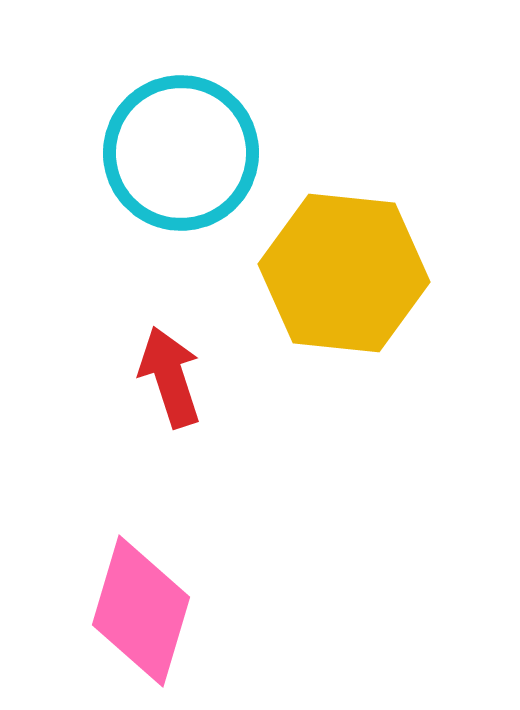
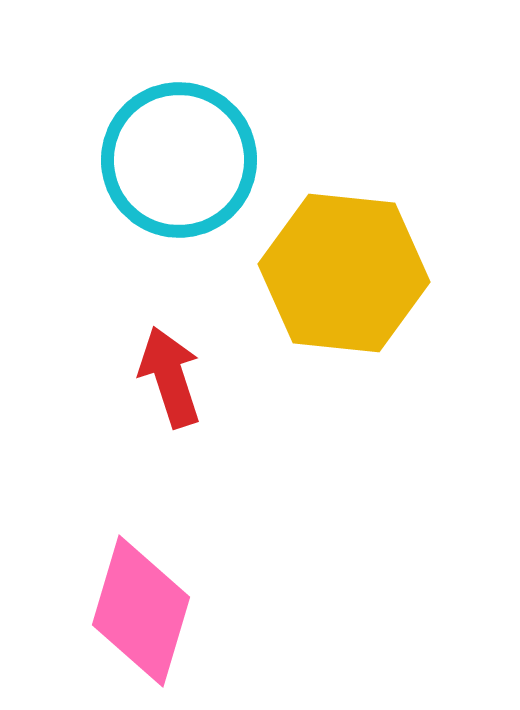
cyan circle: moved 2 px left, 7 px down
